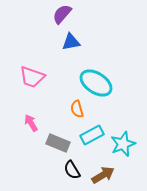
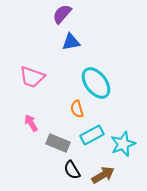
cyan ellipse: rotated 20 degrees clockwise
